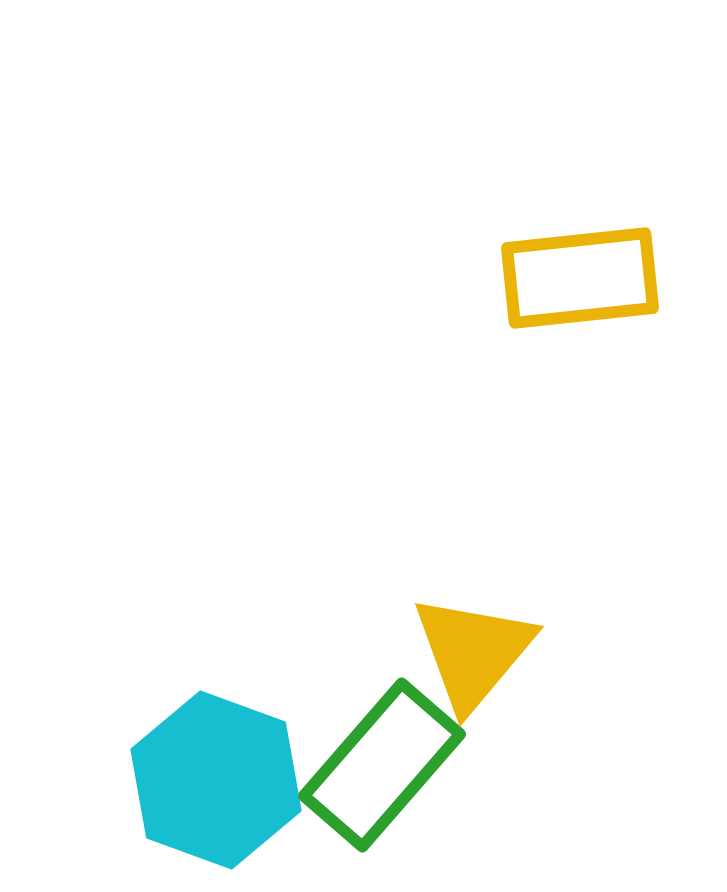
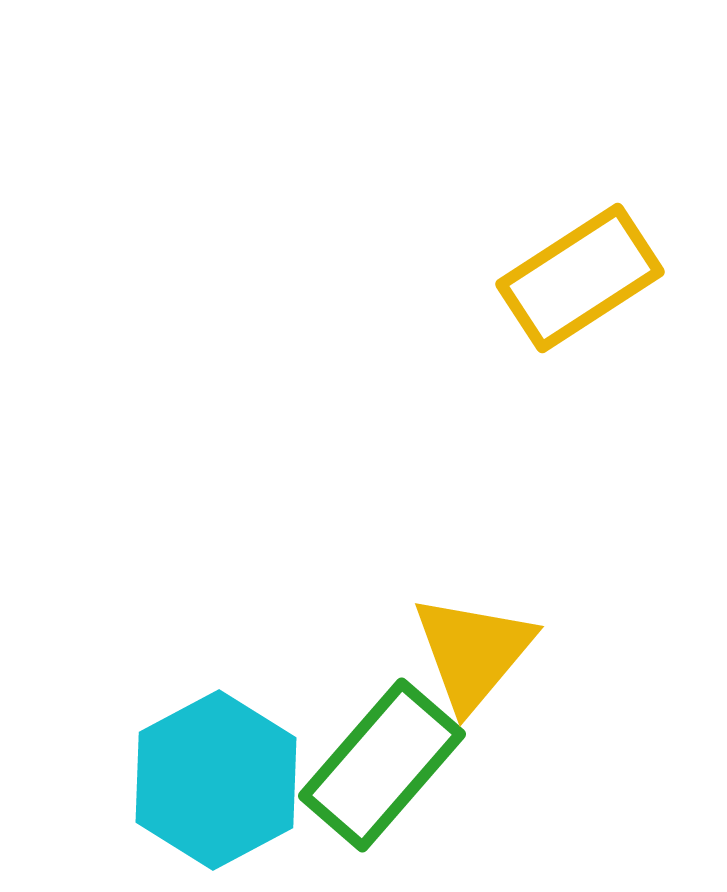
yellow rectangle: rotated 27 degrees counterclockwise
cyan hexagon: rotated 12 degrees clockwise
